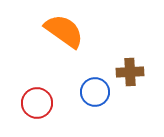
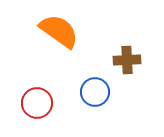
orange semicircle: moved 5 px left
brown cross: moved 3 px left, 12 px up
